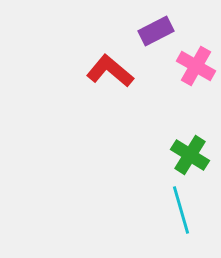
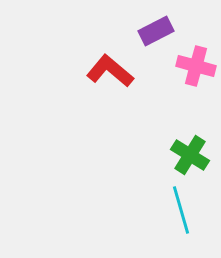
pink cross: rotated 15 degrees counterclockwise
